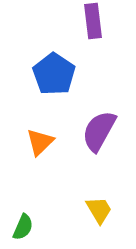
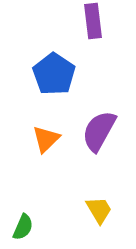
orange triangle: moved 6 px right, 3 px up
